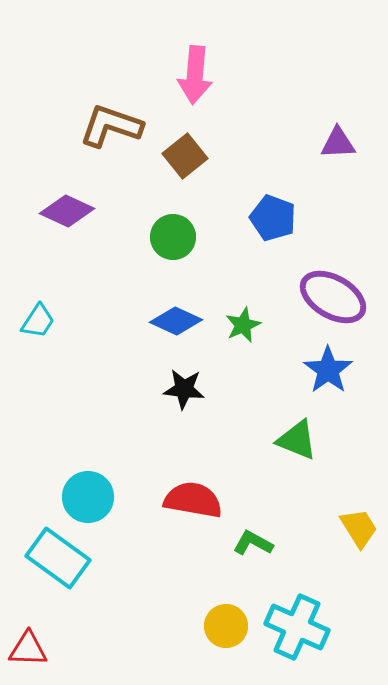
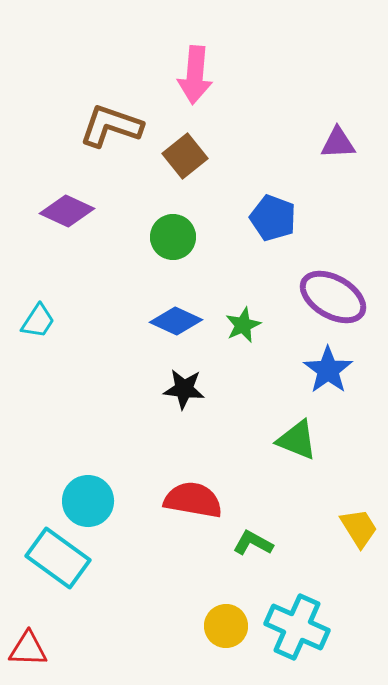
cyan circle: moved 4 px down
